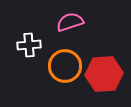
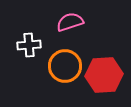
red hexagon: moved 1 px down
